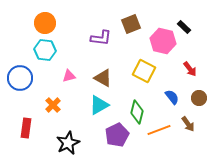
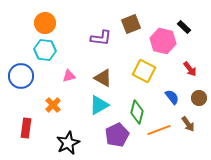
blue circle: moved 1 px right, 2 px up
